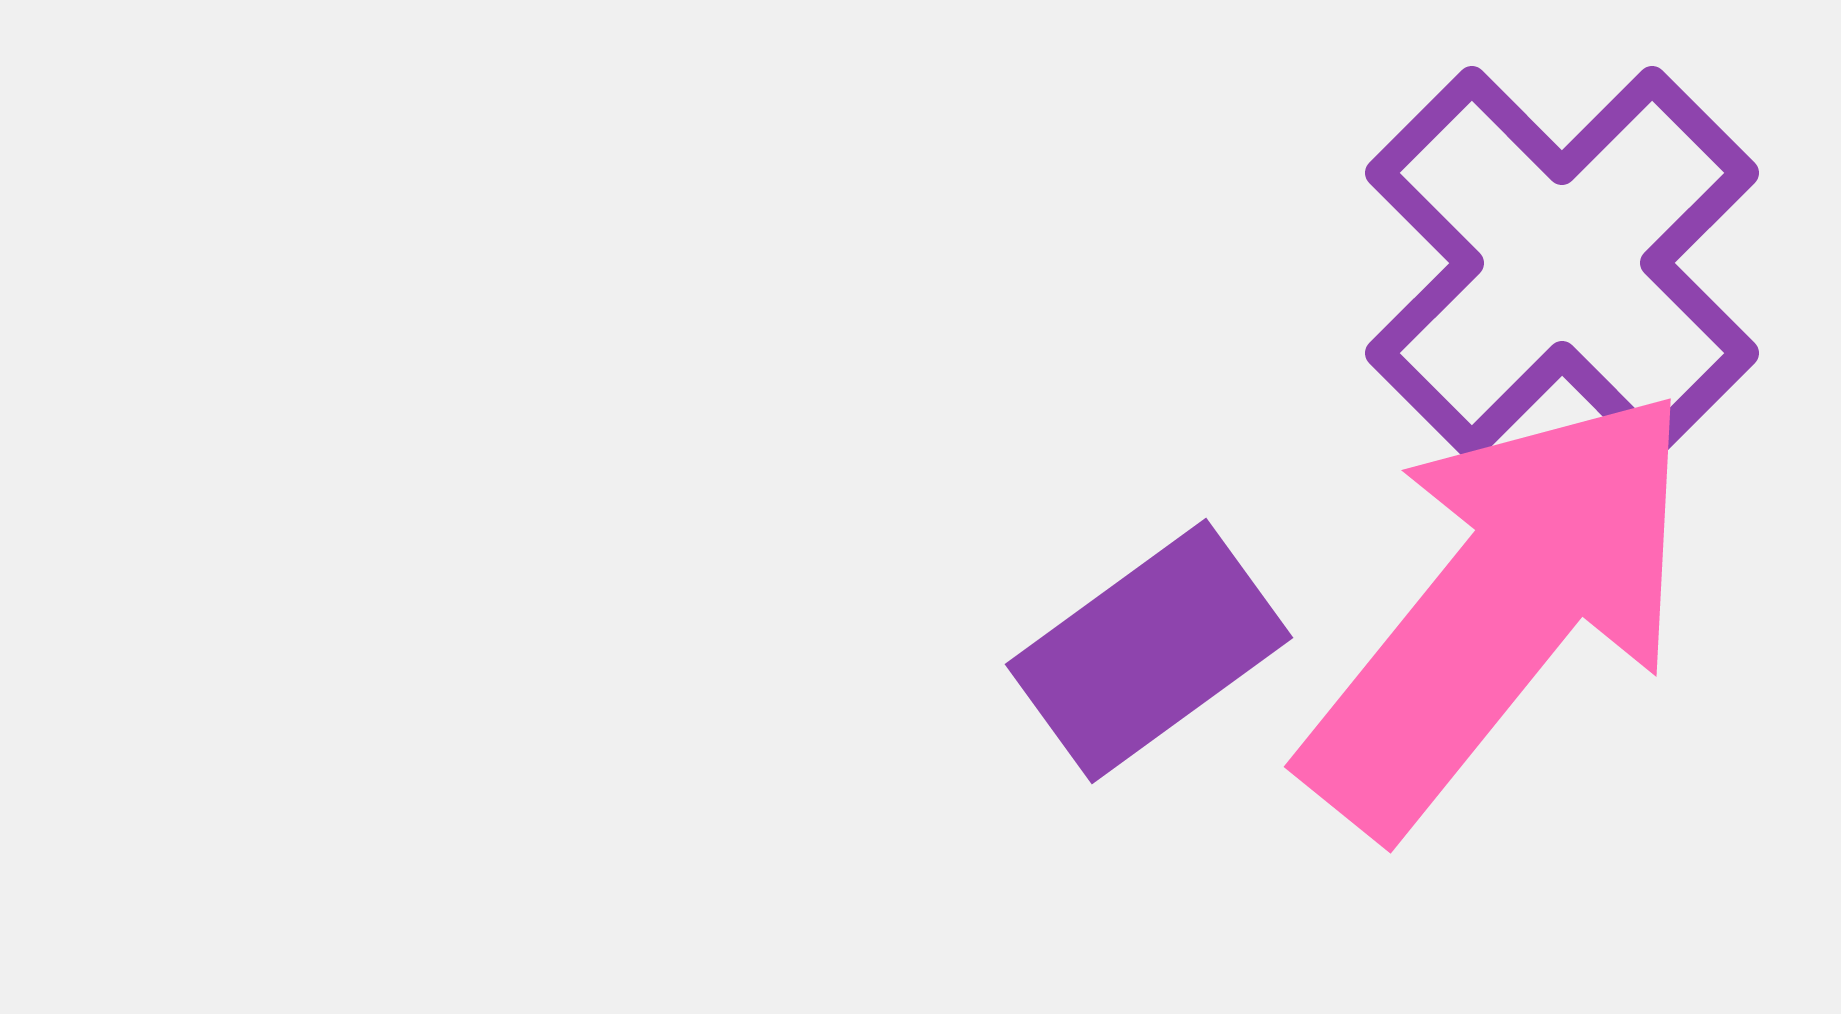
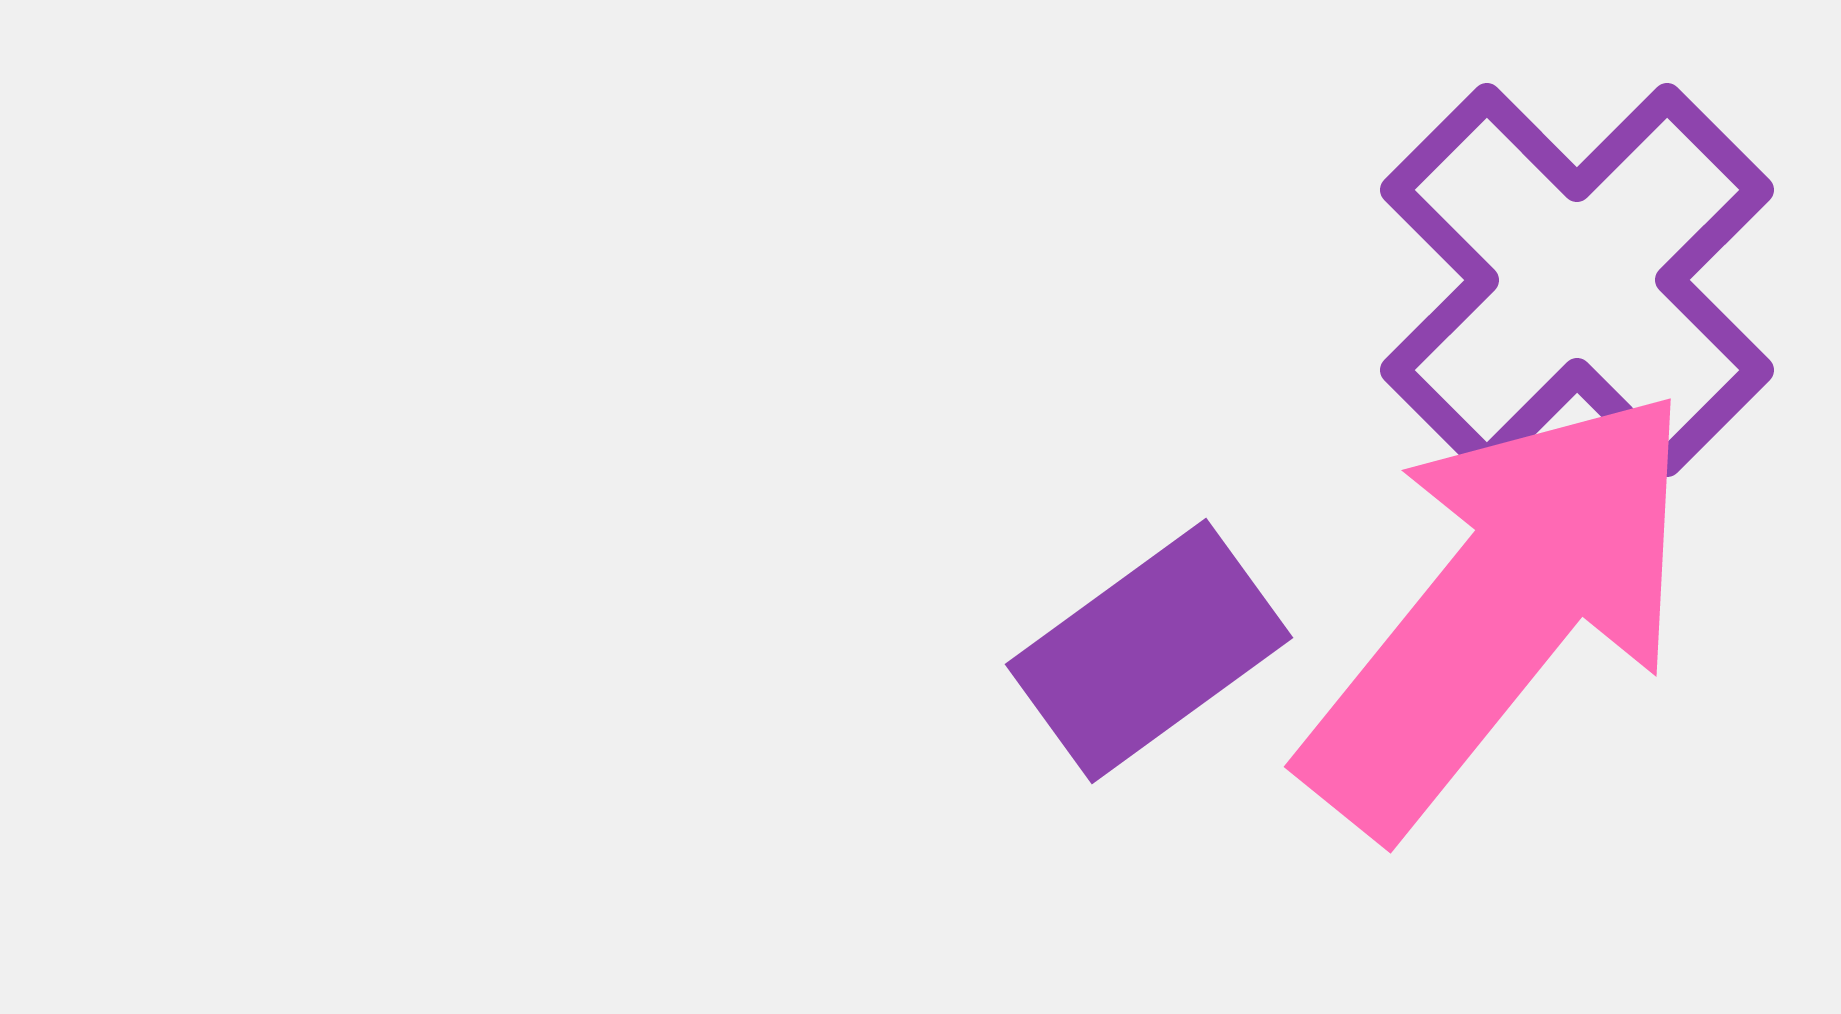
purple cross: moved 15 px right, 17 px down
